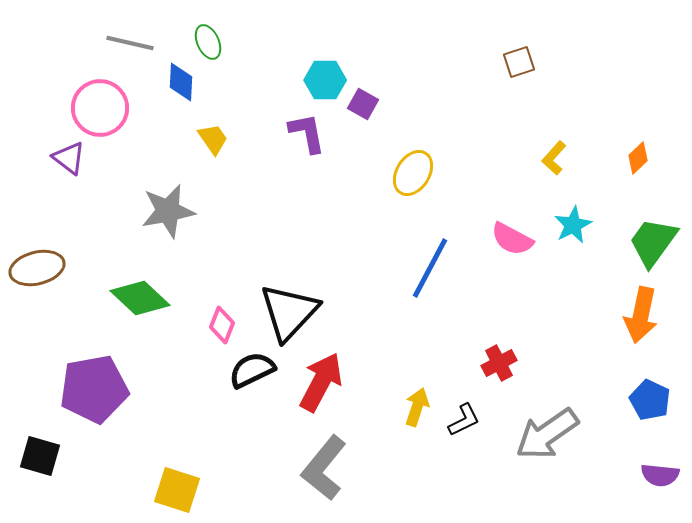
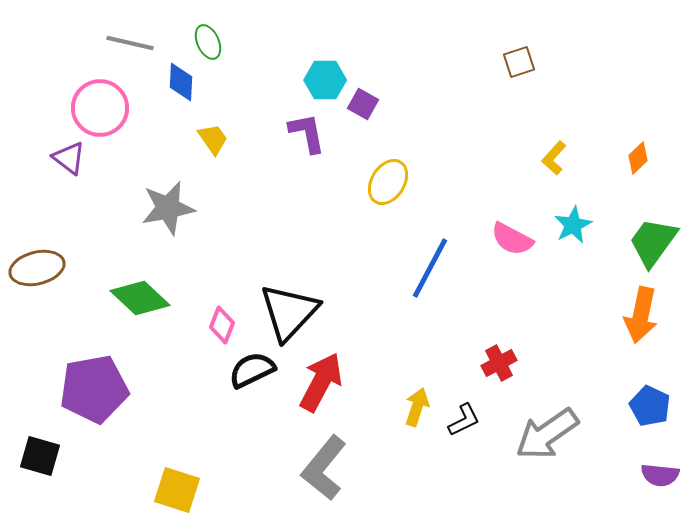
yellow ellipse: moved 25 px left, 9 px down
gray star: moved 3 px up
blue pentagon: moved 6 px down
